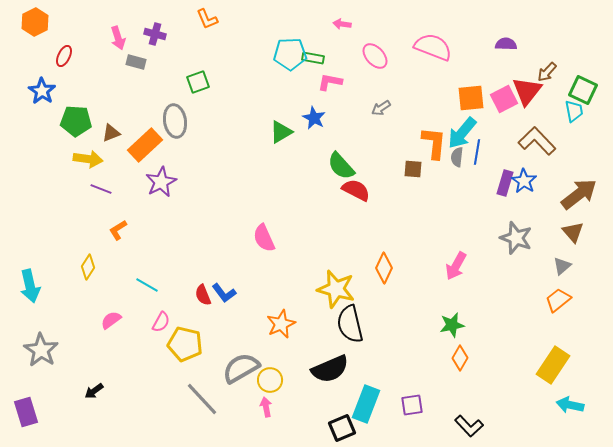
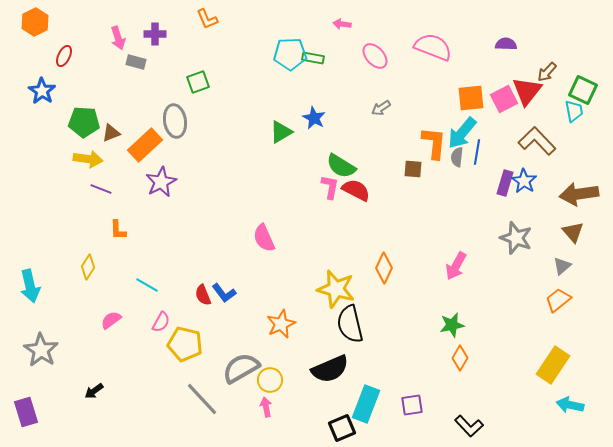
purple cross at (155, 34): rotated 15 degrees counterclockwise
pink L-shape at (330, 82): moved 105 px down; rotated 90 degrees clockwise
green pentagon at (76, 121): moved 8 px right, 1 px down
green semicircle at (341, 166): rotated 16 degrees counterclockwise
brown arrow at (579, 194): rotated 150 degrees counterclockwise
orange L-shape at (118, 230): rotated 60 degrees counterclockwise
